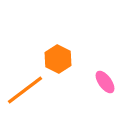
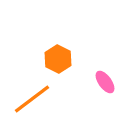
orange line: moved 7 px right, 9 px down
